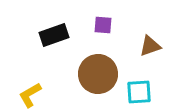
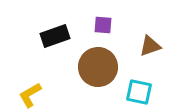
black rectangle: moved 1 px right, 1 px down
brown circle: moved 7 px up
cyan square: rotated 16 degrees clockwise
